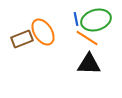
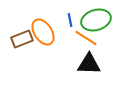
blue line: moved 6 px left, 1 px down
orange line: moved 1 px left
